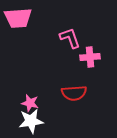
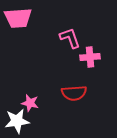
white star: moved 14 px left
